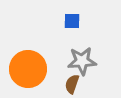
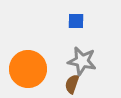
blue square: moved 4 px right
gray star: rotated 16 degrees clockwise
